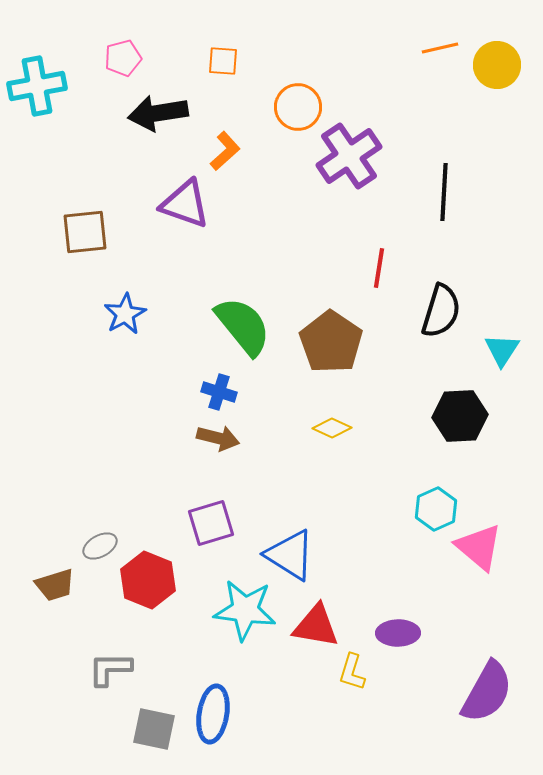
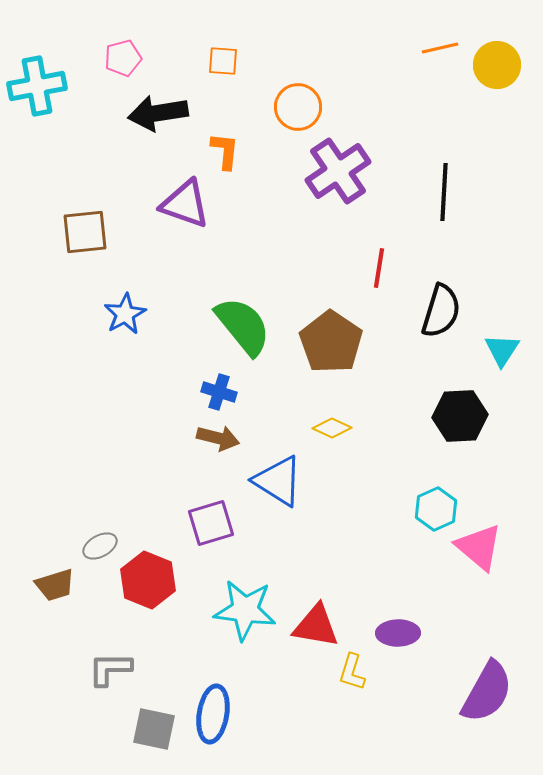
orange L-shape: rotated 42 degrees counterclockwise
purple cross: moved 11 px left, 15 px down
blue triangle: moved 12 px left, 74 px up
